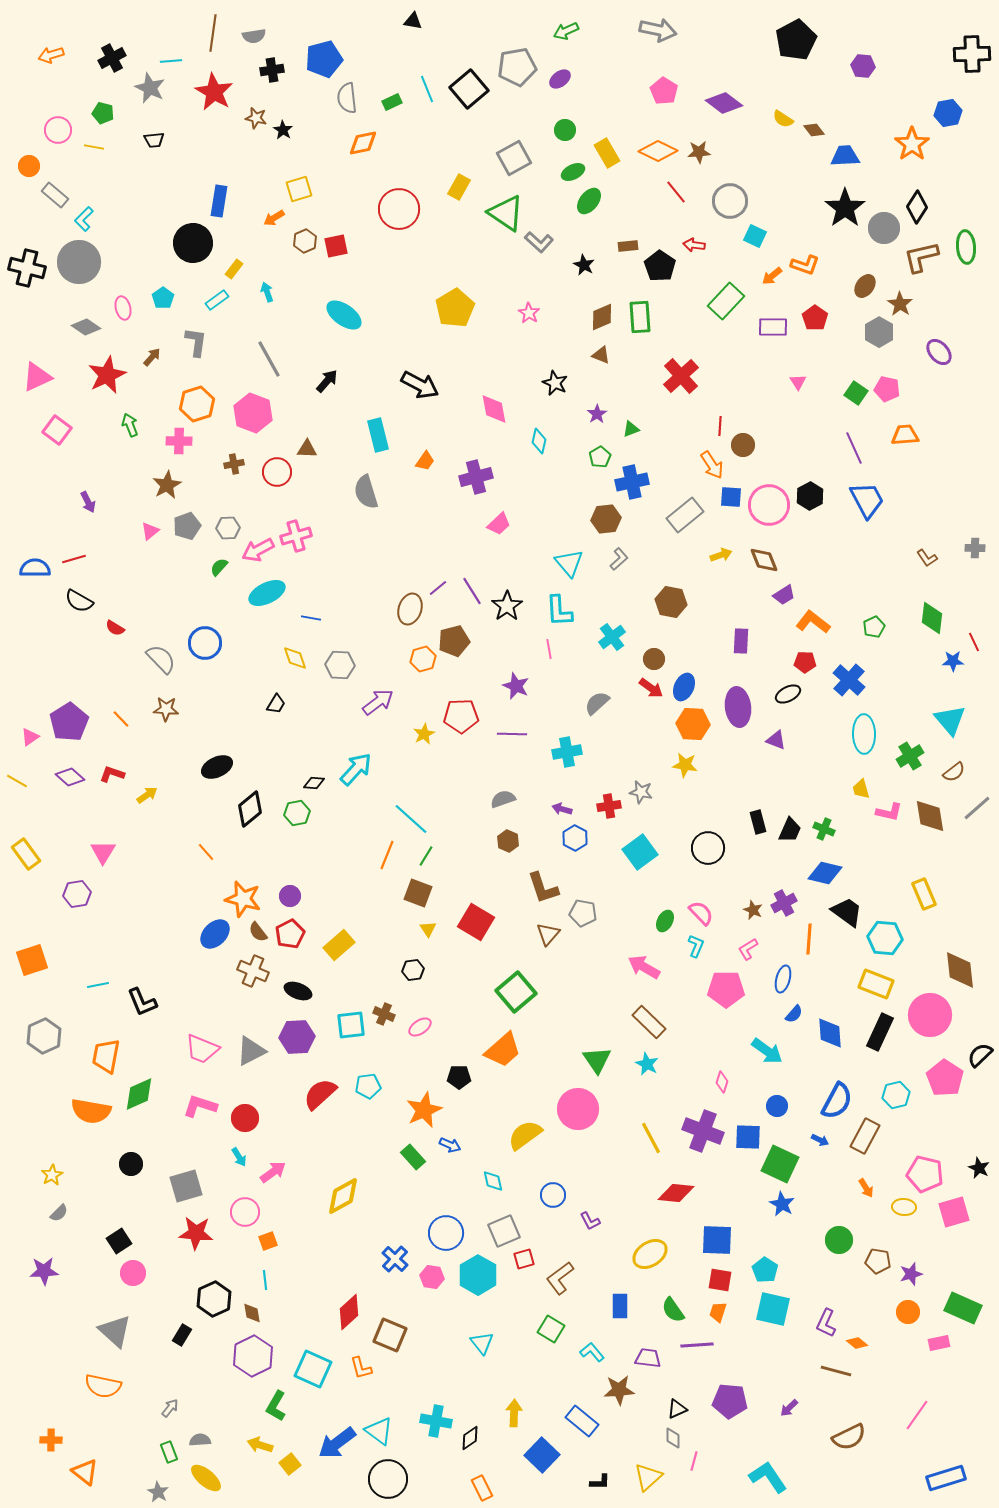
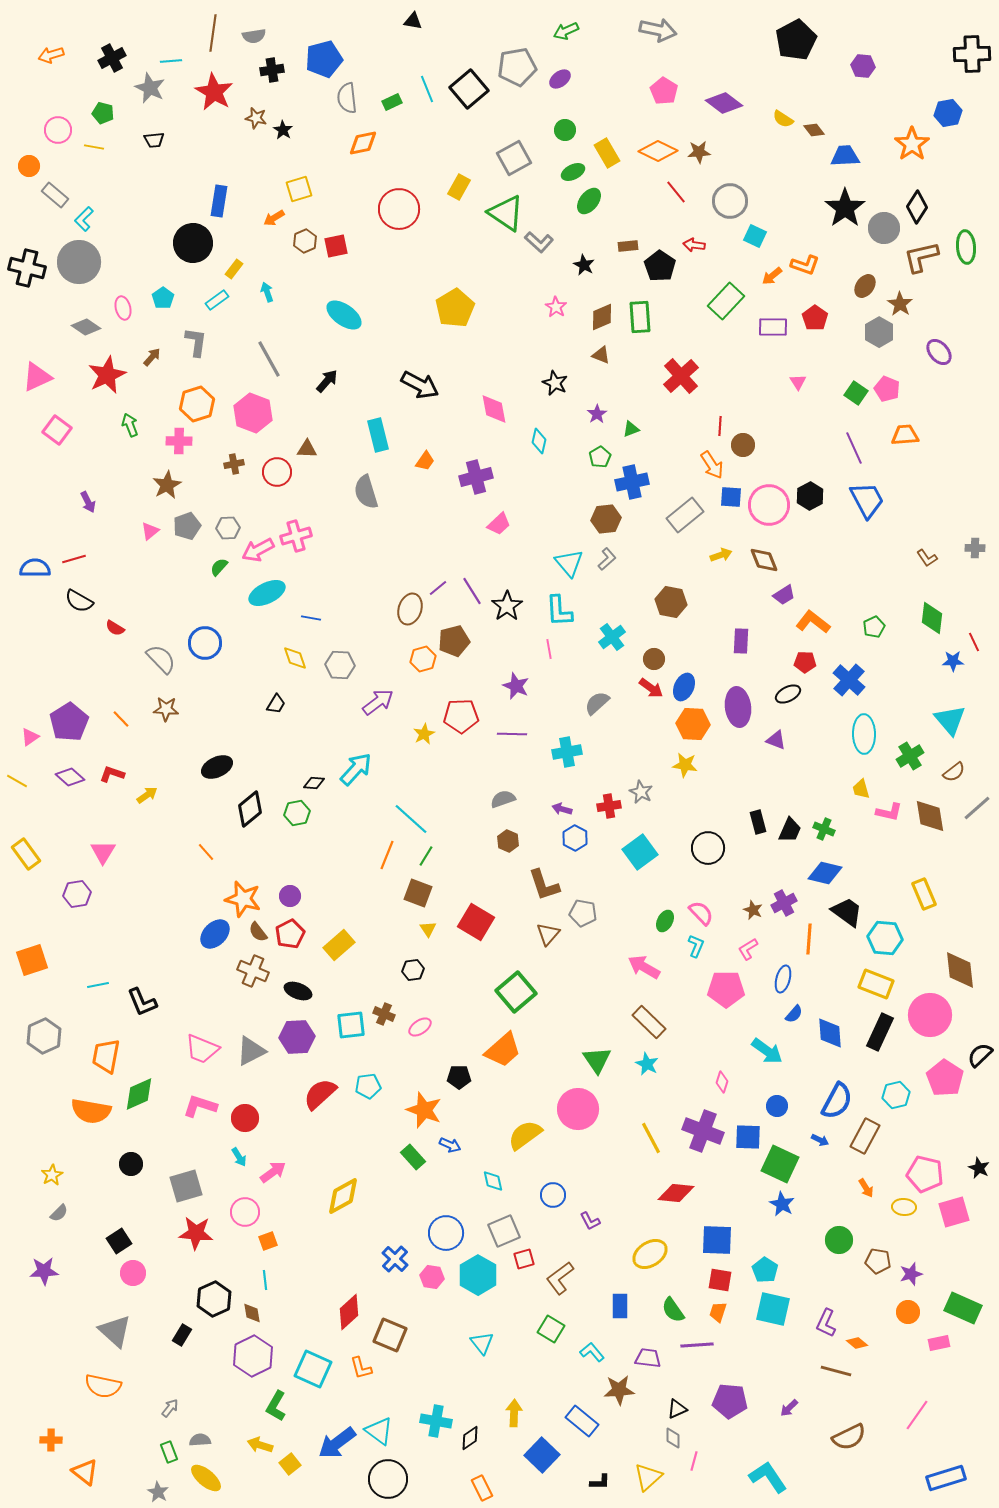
pink star at (529, 313): moved 27 px right, 6 px up
pink pentagon at (887, 389): rotated 10 degrees clockwise
gray L-shape at (619, 559): moved 12 px left
gray star at (641, 792): rotated 15 degrees clockwise
brown L-shape at (543, 888): moved 1 px right, 3 px up
orange star at (424, 1110): rotated 27 degrees counterclockwise
